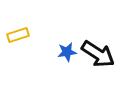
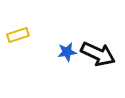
black arrow: rotated 8 degrees counterclockwise
